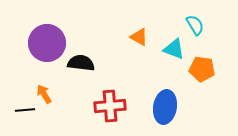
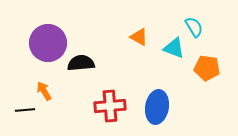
cyan semicircle: moved 1 px left, 2 px down
purple circle: moved 1 px right
cyan triangle: moved 1 px up
black semicircle: rotated 12 degrees counterclockwise
orange pentagon: moved 5 px right, 1 px up
orange arrow: moved 3 px up
blue ellipse: moved 8 px left
